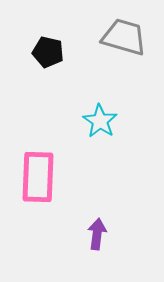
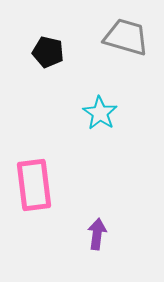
gray trapezoid: moved 2 px right
cyan star: moved 8 px up
pink rectangle: moved 4 px left, 8 px down; rotated 9 degrees counterclockwise
